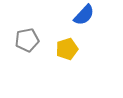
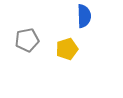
blue semicircle: moved 1 px down; rotated 45 degrees counterclockwise
